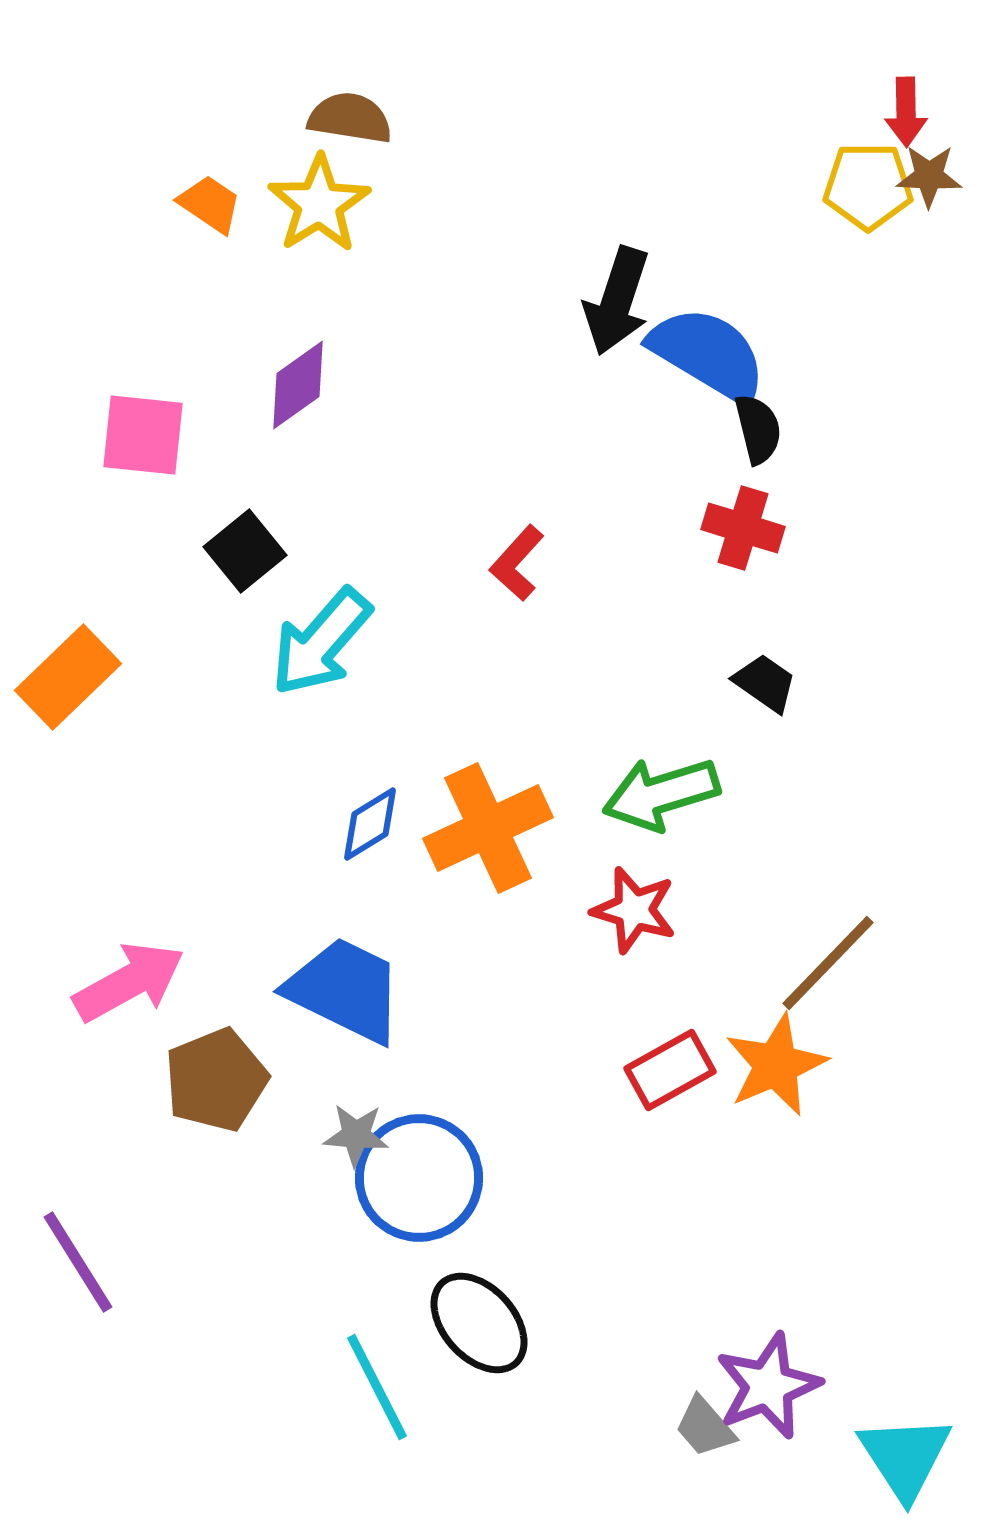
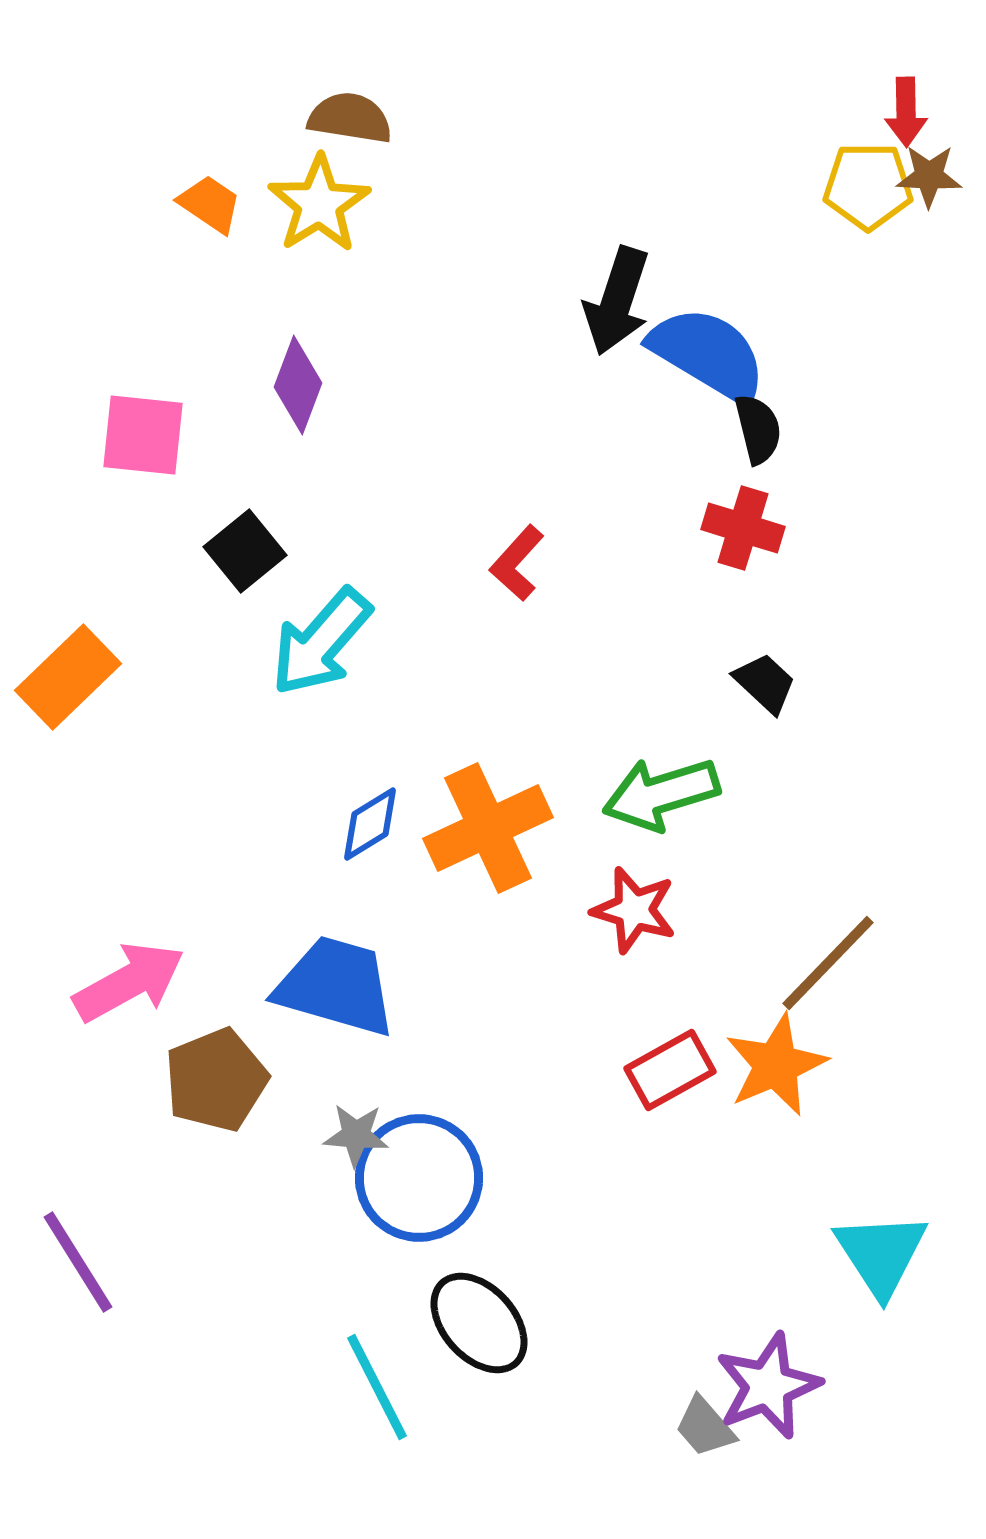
purple diamond: rotated 34 degrees counterclockwise
black trapezoid: rotated 8 degrees clockwise
blue trapezoid: moved 9 px left, 4 px up; rotated 10 degrees counterclockwise
cyan triangle: moved 24 px left, 203 px up
